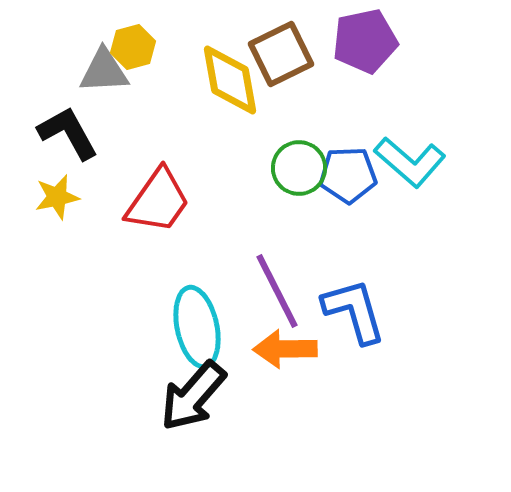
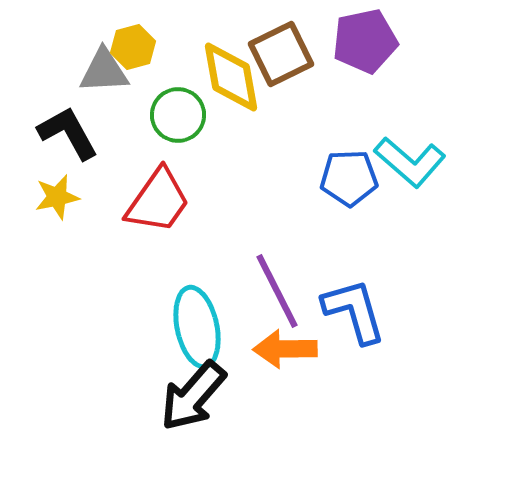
yellow diamond: moved 1 px right, 3 px up
green circle: moved 121 px left, 53 px up
blue pentagon: moved 1 px right, 3 px down
